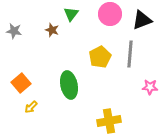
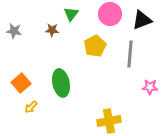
brown star: rotated 16 degrees counterclockwise
yellow pentagon: moved 5 px left, 11 px up
green ellipse: moved 8 px left, 2 px up
